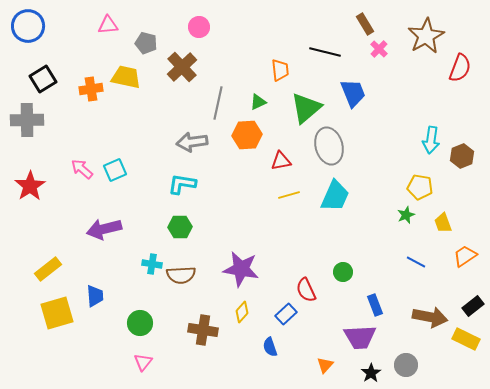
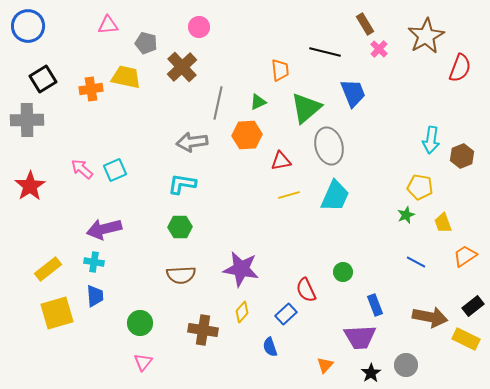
cyan cross at (152, 264): moved 58 px left, 2 px up
